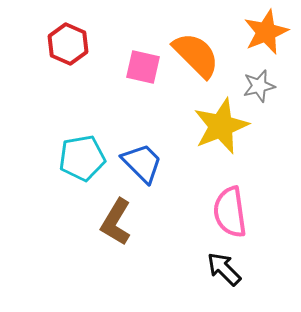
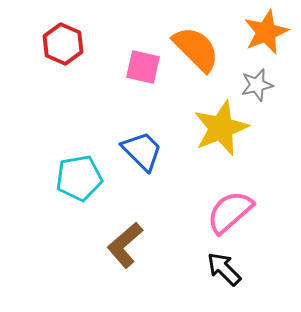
red hexagon: moved 5 px left
orange semicircle: moved 6 px up
gray star: moved 2 px left, 1 px up
yellow star: moved 2 px down
cyan pentagon: moved 3 px left, 20 px down
blue trapezoid: moved 12 px up
pink semicircle: rotated 57 degrees clockwise
brown L-shape: moved 9 px right, 23 px down; rotated 18 degrees clockwise
